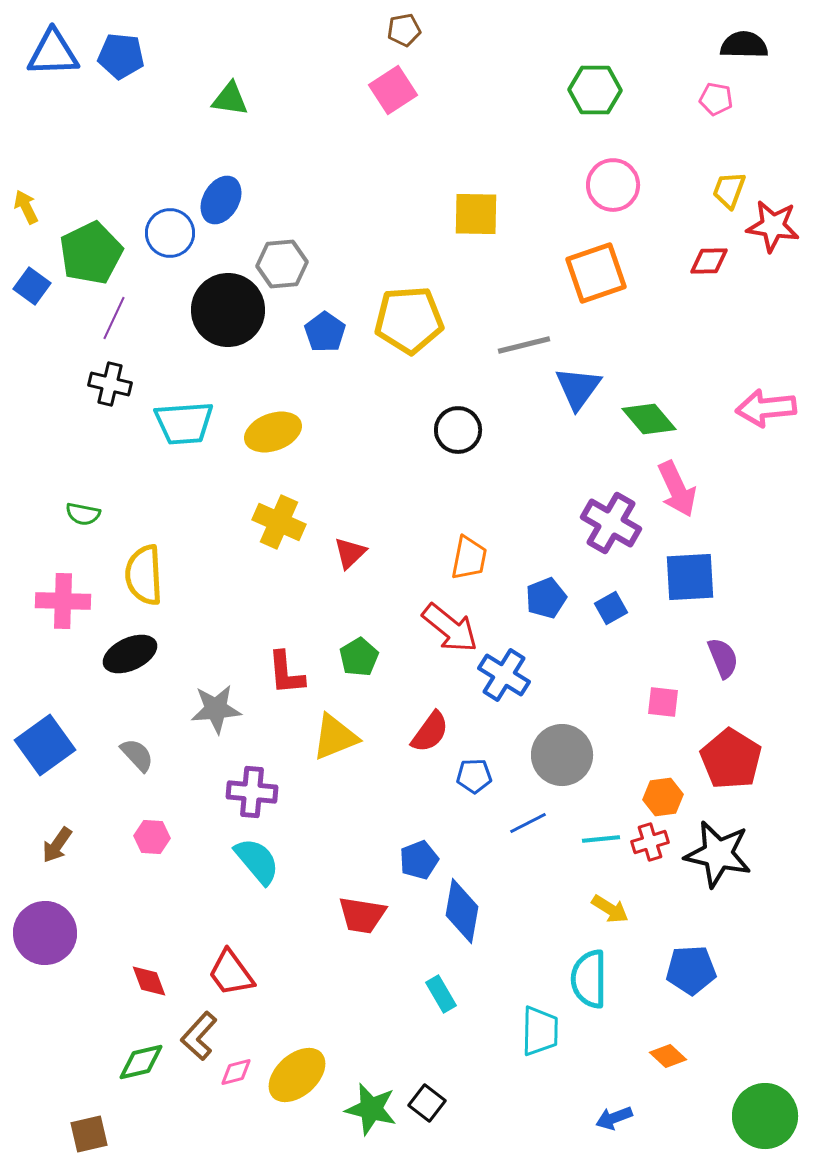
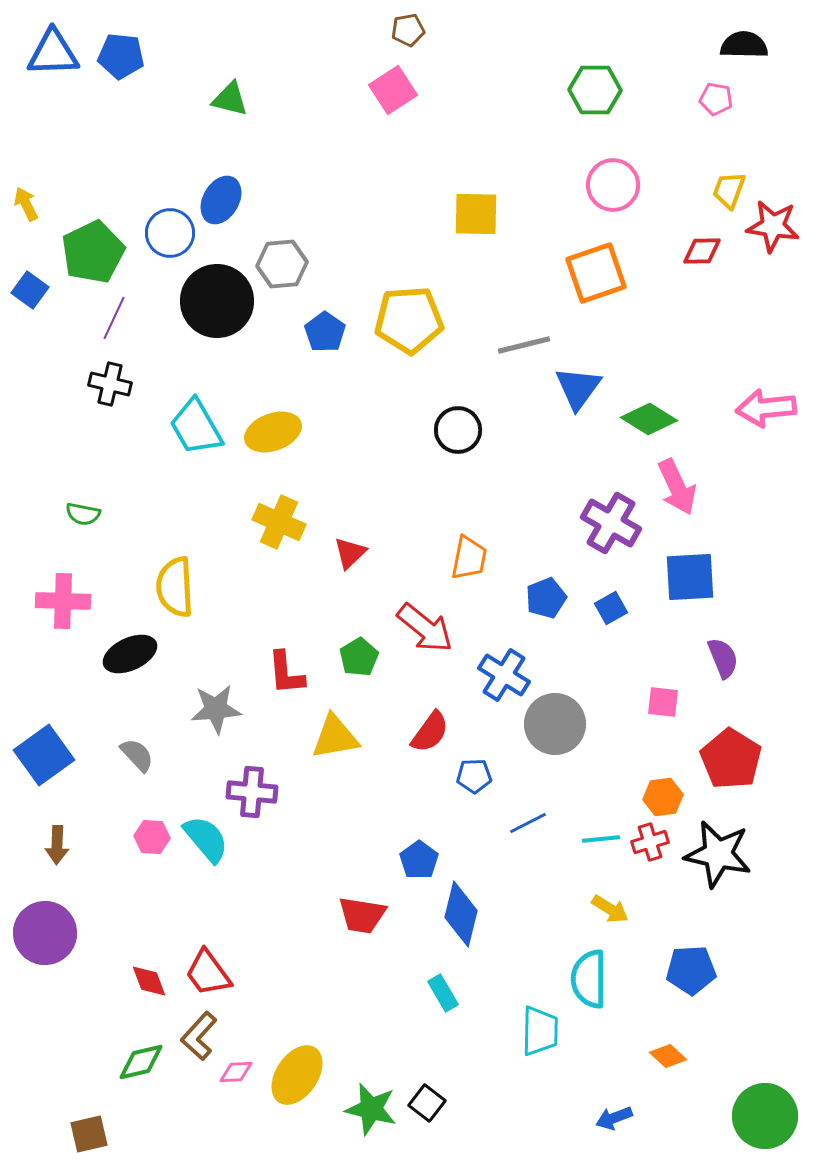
brown pentagon at (404, 30): moved 4 px right
green triangle at (230, 99): rotated 6 degrees clockwise
yellow arrow at (26, 207): moved 3 px up
green pentagon at (91, 253): moved 2 px right, 1 px up
red diamond at (709, 261): moved 7 px left, 10 px up
blue square at (32, 286): moved 2 px left, 4 px down
black circle at (228, 310): moved 11 px left, 9 px up
green diamond at (649, 419): rotated 18 degrees counterclockwise
cyan trapezoid at (184, 423): moved 12 px right, 4 px down; rotated 64 degrees clockwise
pink arrow at (677, 489): moved 2 px up
yellow semicircle at (144, 575): moved 31 px right, 12 px down
red arrow at (450, 628): moved 25 px left
yellow triangle at (335, 737): rotated 12 degrees clockwise
blue square at (45, 745): moved 1 px left, 10 px down
gray circle at (562, 755): moved 7 px left, 31 px up
brown arrow at (57, 845): rotated 33 degrees counterclockwise
blue pentagon at (419, 860): rotated 15 degrees counterclockwise
cyan semicircle at (257, 861): moved 51 px left, 22 px up
blue diamond at (462, 911): moved 1 px left, 3 px down; rotated 4 degrees clockwise
red trapezoid at (231, 973): moved 23 px left
cyan rectangle at (441, 994): moved 2 px right, 1 px up
pink diamond at (236, 1072): rotated 12 degrees clockwise
yellow ellipse at (297, 1075): rotated 14 degrees counterclockwise
